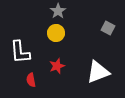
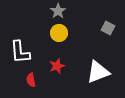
yellow circle: moved 3 px right
